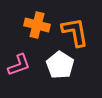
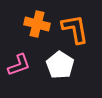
orange cross: moved 1 px up
orange L-shape: moved 3 px up
